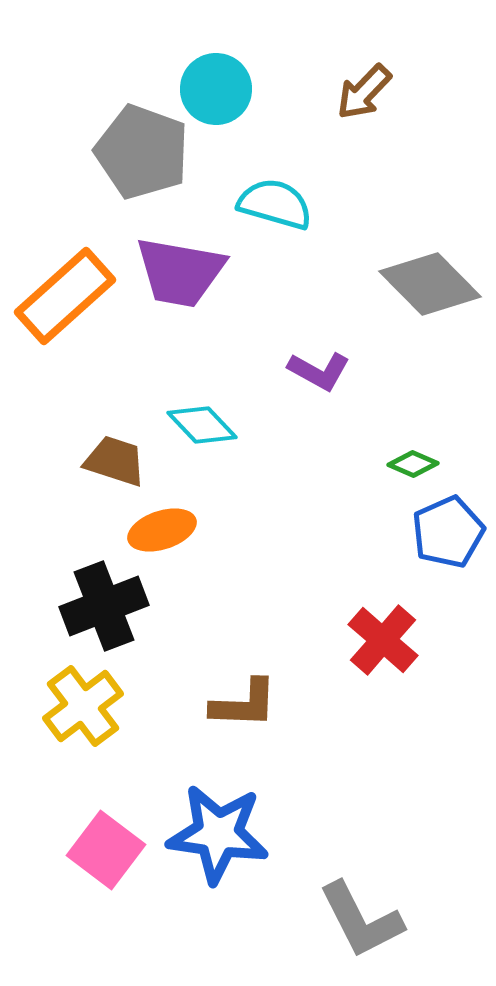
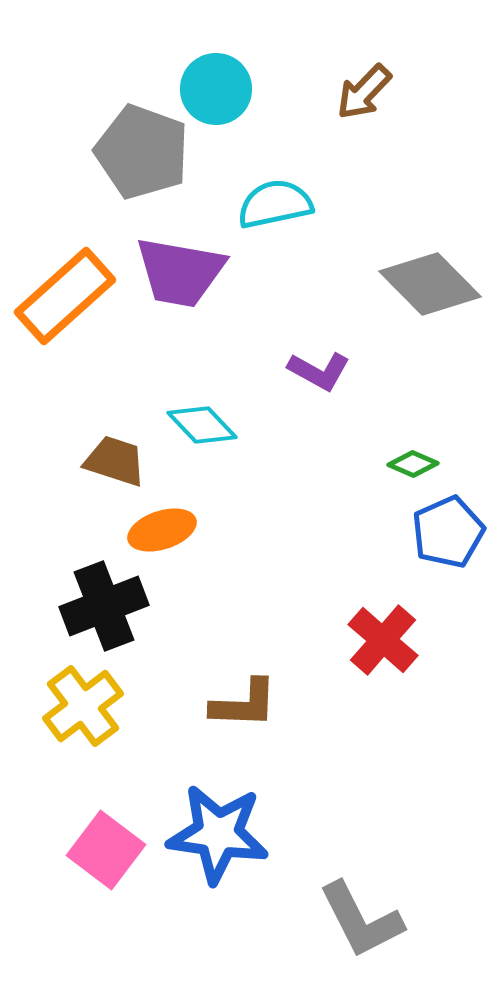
cyan semicircle: rotated 28 degrees counterclockwise
